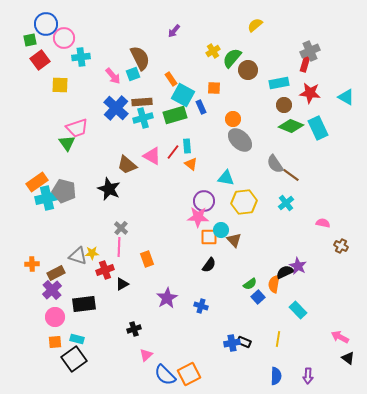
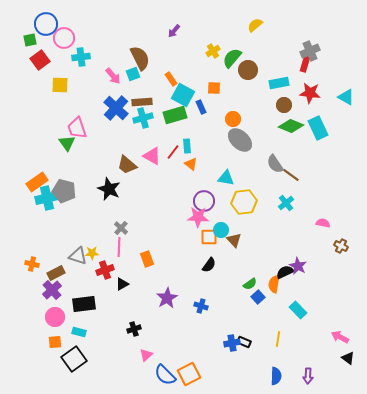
pink trapezoid at (77, 128): rotated 90 degrees clockwise
orange cross at (32, 264): rotated 16 degrees clockwise
cyan rectangle at (77, 339): moved 2 px right, 7 px up
